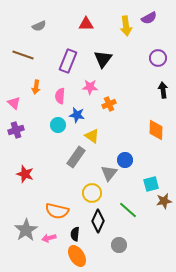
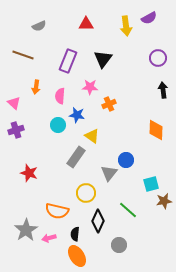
blue circle: moved 1 px right
red star: moved 4 px right, 1 px up
yellow circle: moved 6 px left
